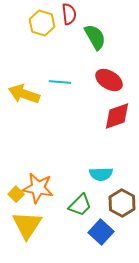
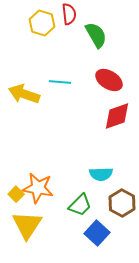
green semicircle: moved 1 px right, 2 px up
blue square: moved 4 px left, 1 px down
